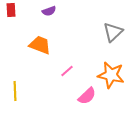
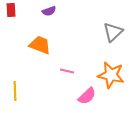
pink line: rotated 56 degrees clockwise
